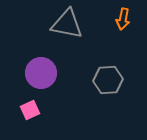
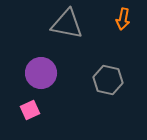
gray hexagon: rotated 16 degrees clockwise
